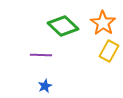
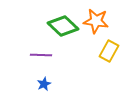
orange star: moved 7 px left, 2 px up; rotated 25 degrees counterclockwise
blue star: moved 1 px left, 2 px up
